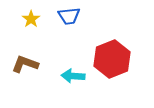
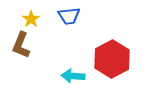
red hexagon: rotated 6 degrees counterclockwise
brown L-shape: moved 4 px left, 19 px up; rotated 88 degrees counterclockwise
